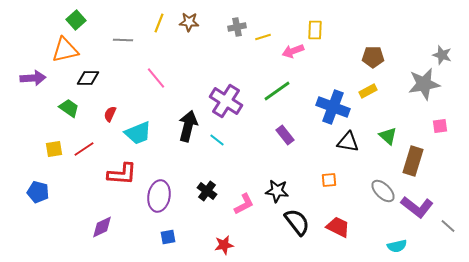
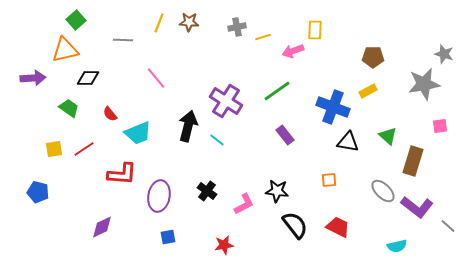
gray star at (442, 55): moved 2 px right, 1 px up
red semicircle at (110, 114): rotated 63 degrees counterclockwise
black semicircle at (297, 222): moved 2 px left, 3 px down
